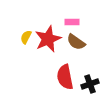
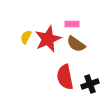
pink rectangle: moved 2 px down
brown semicircle: moved 2 px down
